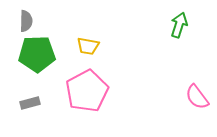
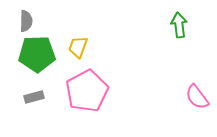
green arrow: rotated 25 degrees counterclockwise
yellow trapezoid: moved 10 px left, 1 px down; rotated 100 degrees clockwise
gray rectangle: moved 4 px right, 6 px up
